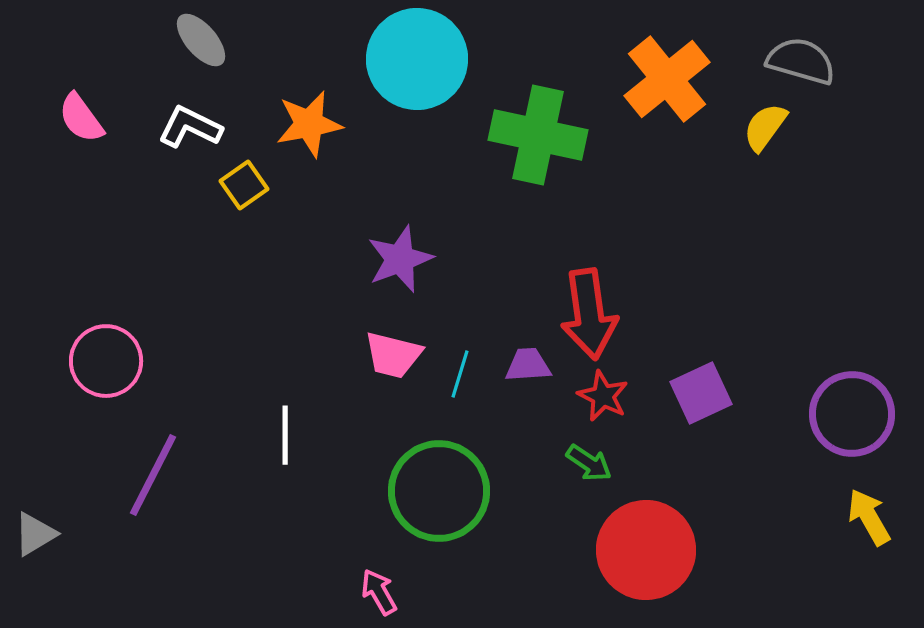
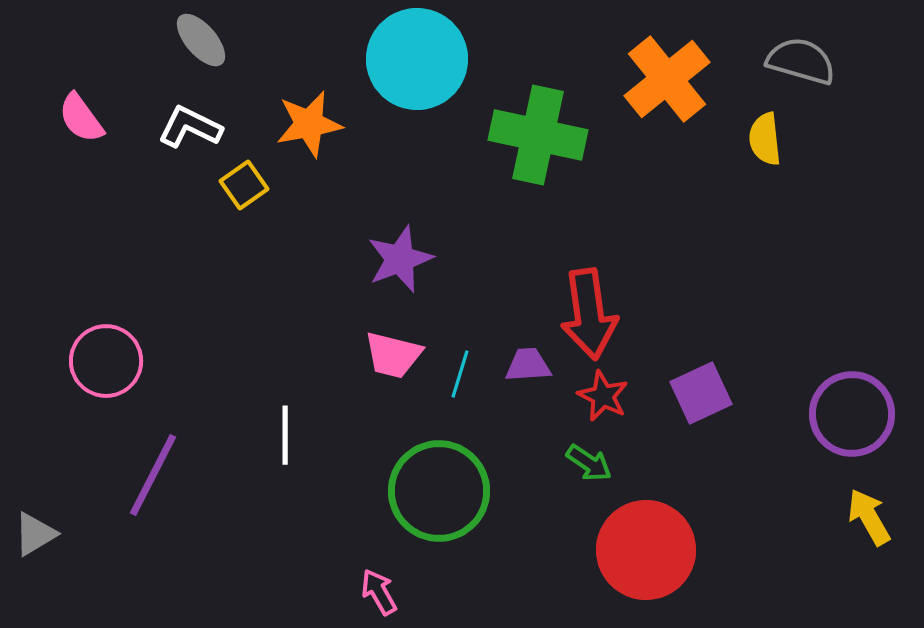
yellow semicircle: moved 12 px down; rotated 42 degrees counterclockwise
